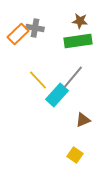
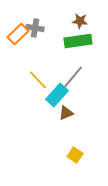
brown triangle: moved 17 px left, 7 px up
